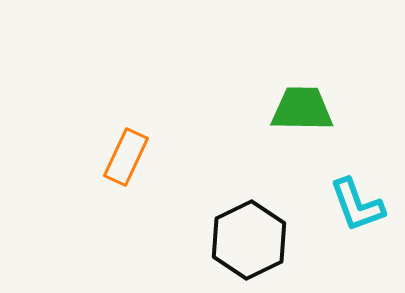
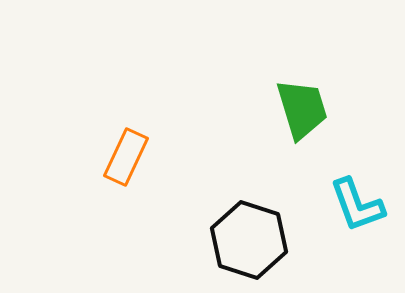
green trapezoid: rotated 72 degrees clockwise
black hexagon: rotated 16 degrees counterclockwise
